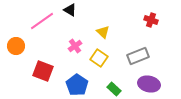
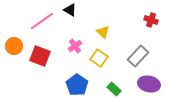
orange circle: moved 2 px left
gray rectangle: rotated 25 degrees counterclockwise
red square: moved 3 px left, 15 px up
